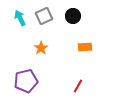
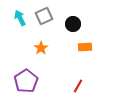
black circle: moved 8 px down
purple pentagon: rotated 20 degrees counterclockwise
